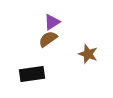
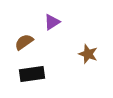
brown semicircle: moved 24 px left, 3 px down
